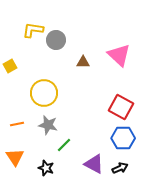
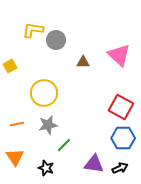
gray star: rotated 24 degrees counterclockwise
purple triangle: rotated 20 degrees counterclockwise
